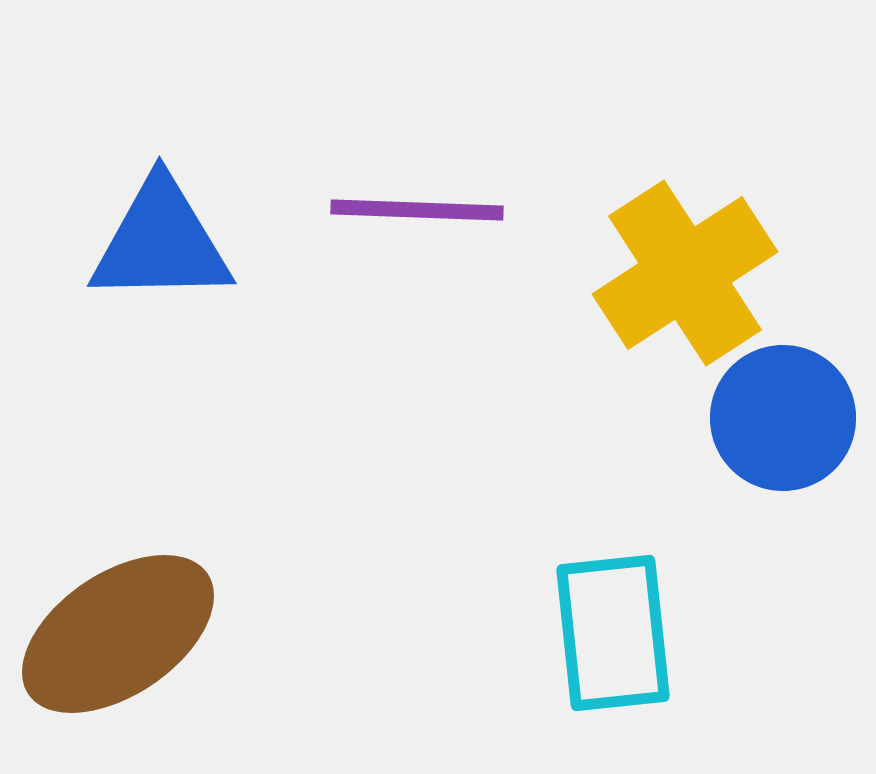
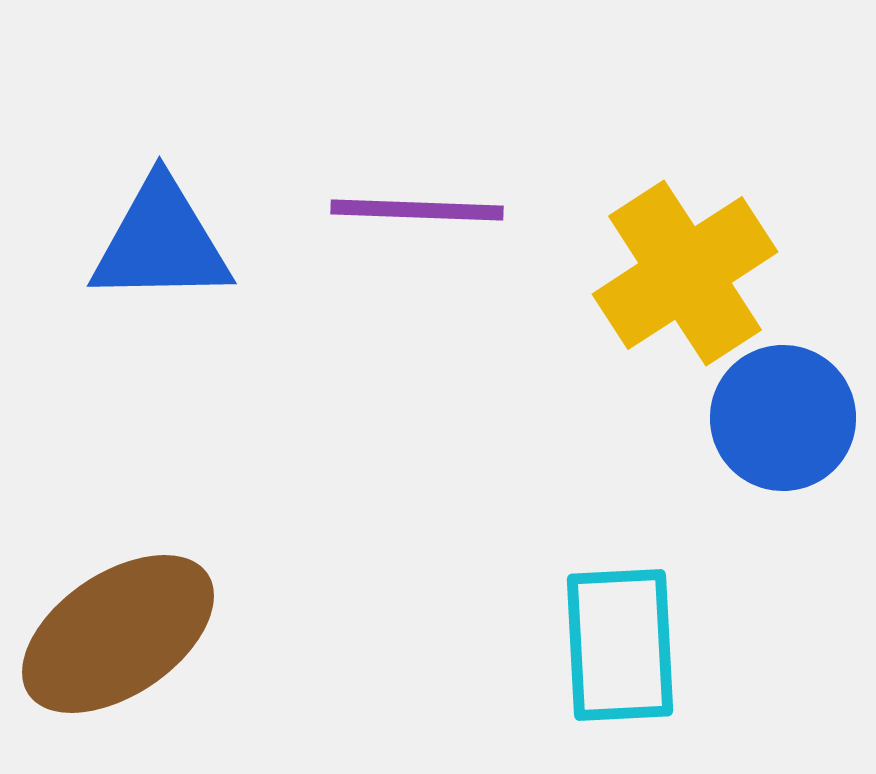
cyan rectangle: moved 7 px right, 12 px down; rotated 3 degrees clockwise
